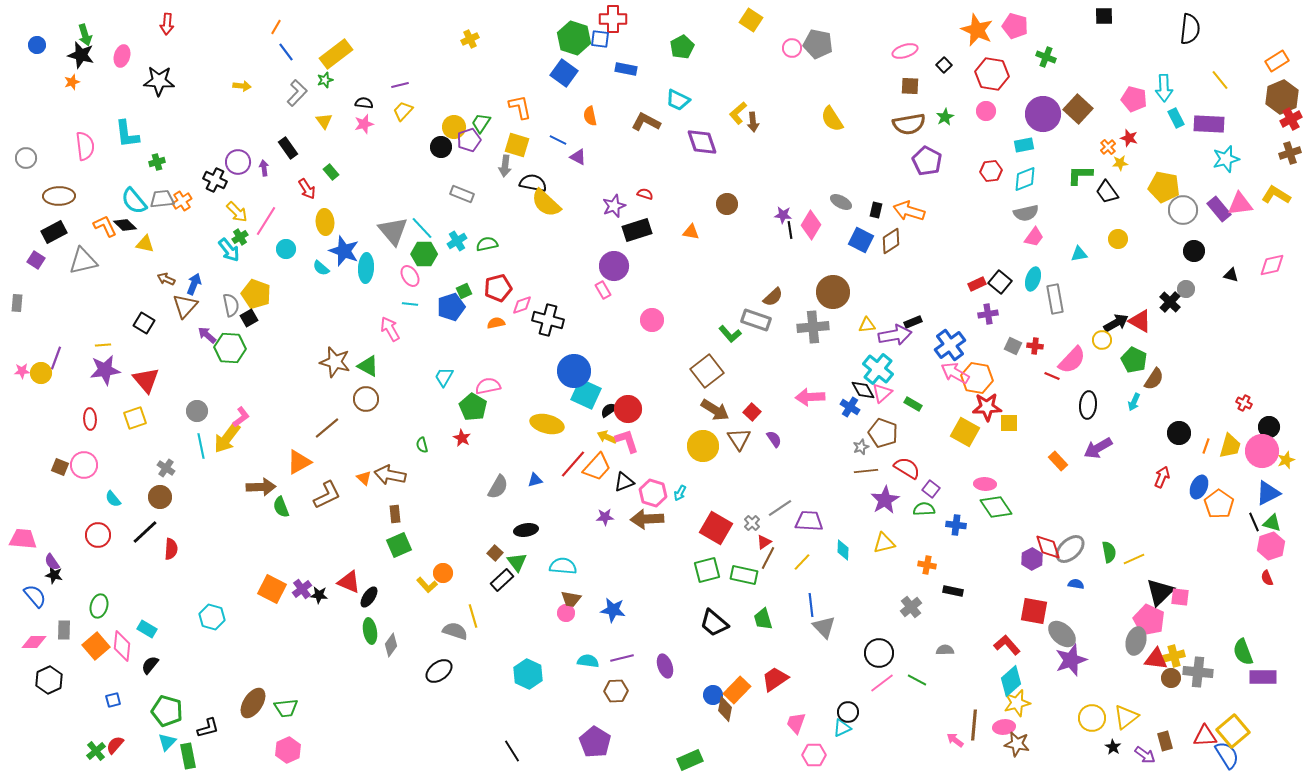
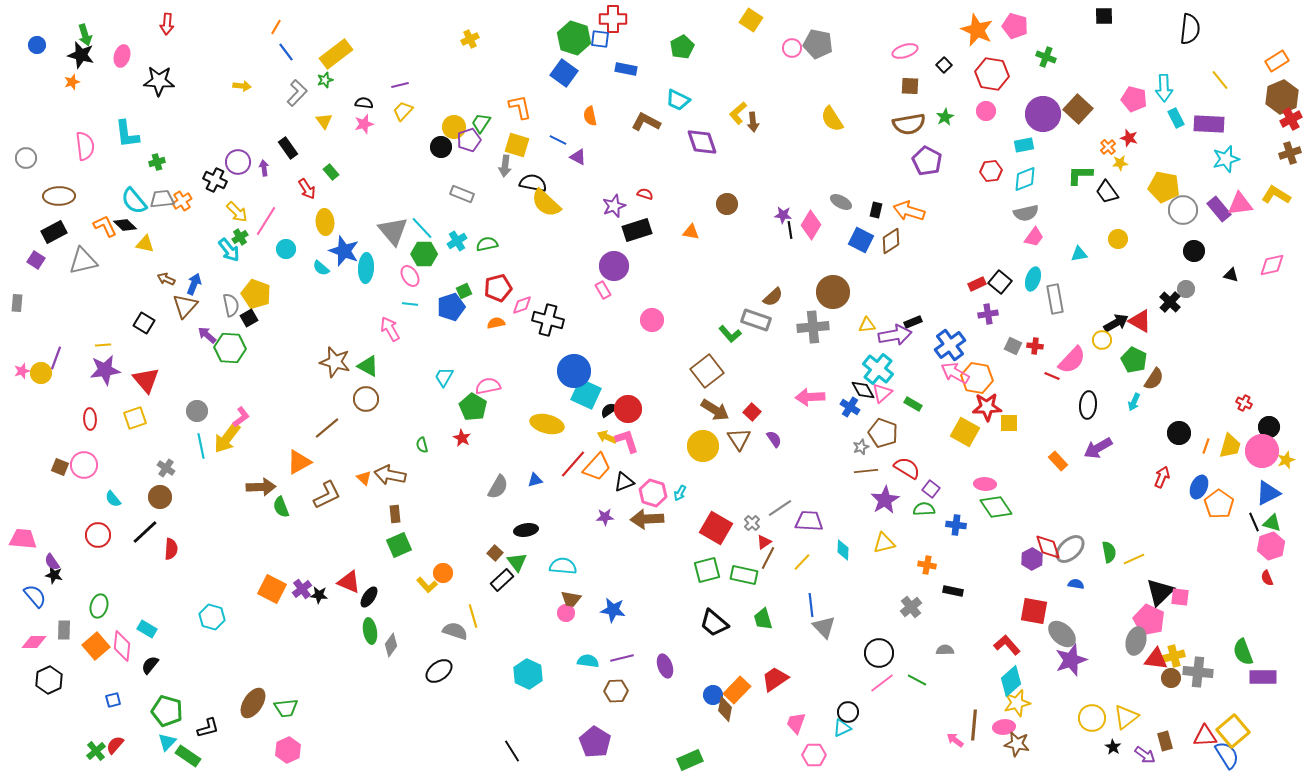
pink star at (22, 371): rotated 14 degrees counterclockwise
green rectangle at (188, 756): rotated 45 degrees counterclockwise
